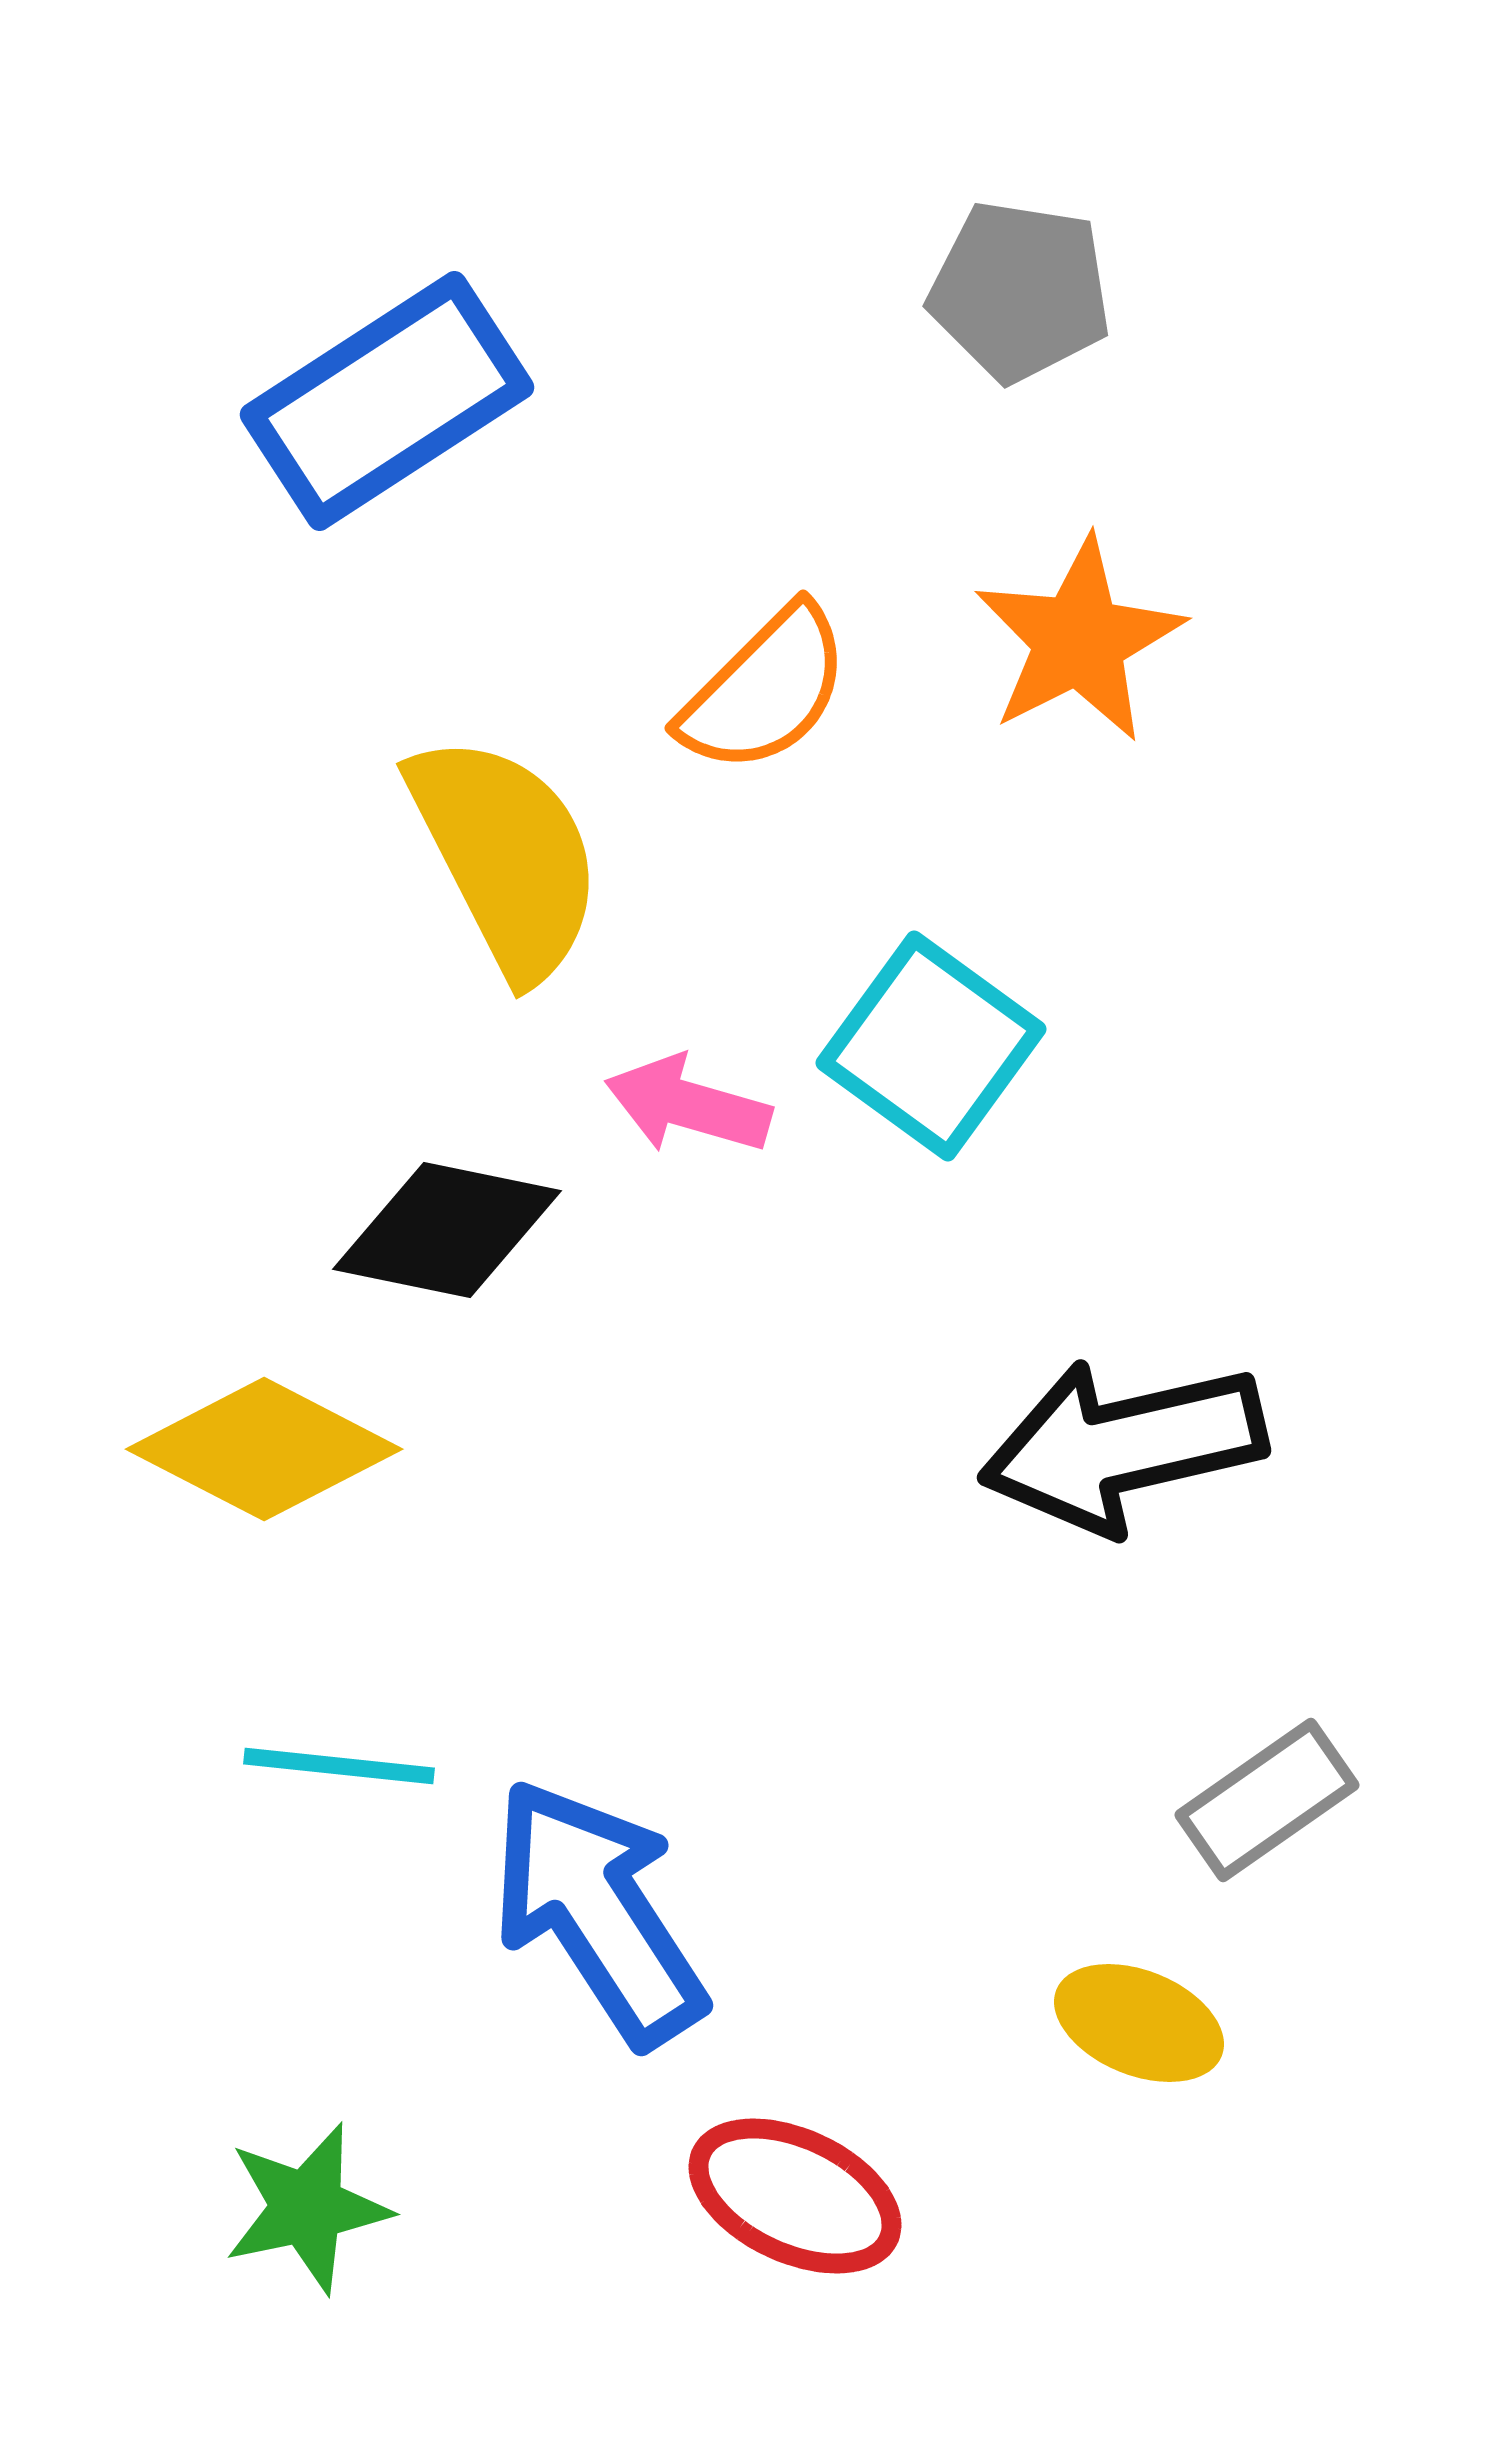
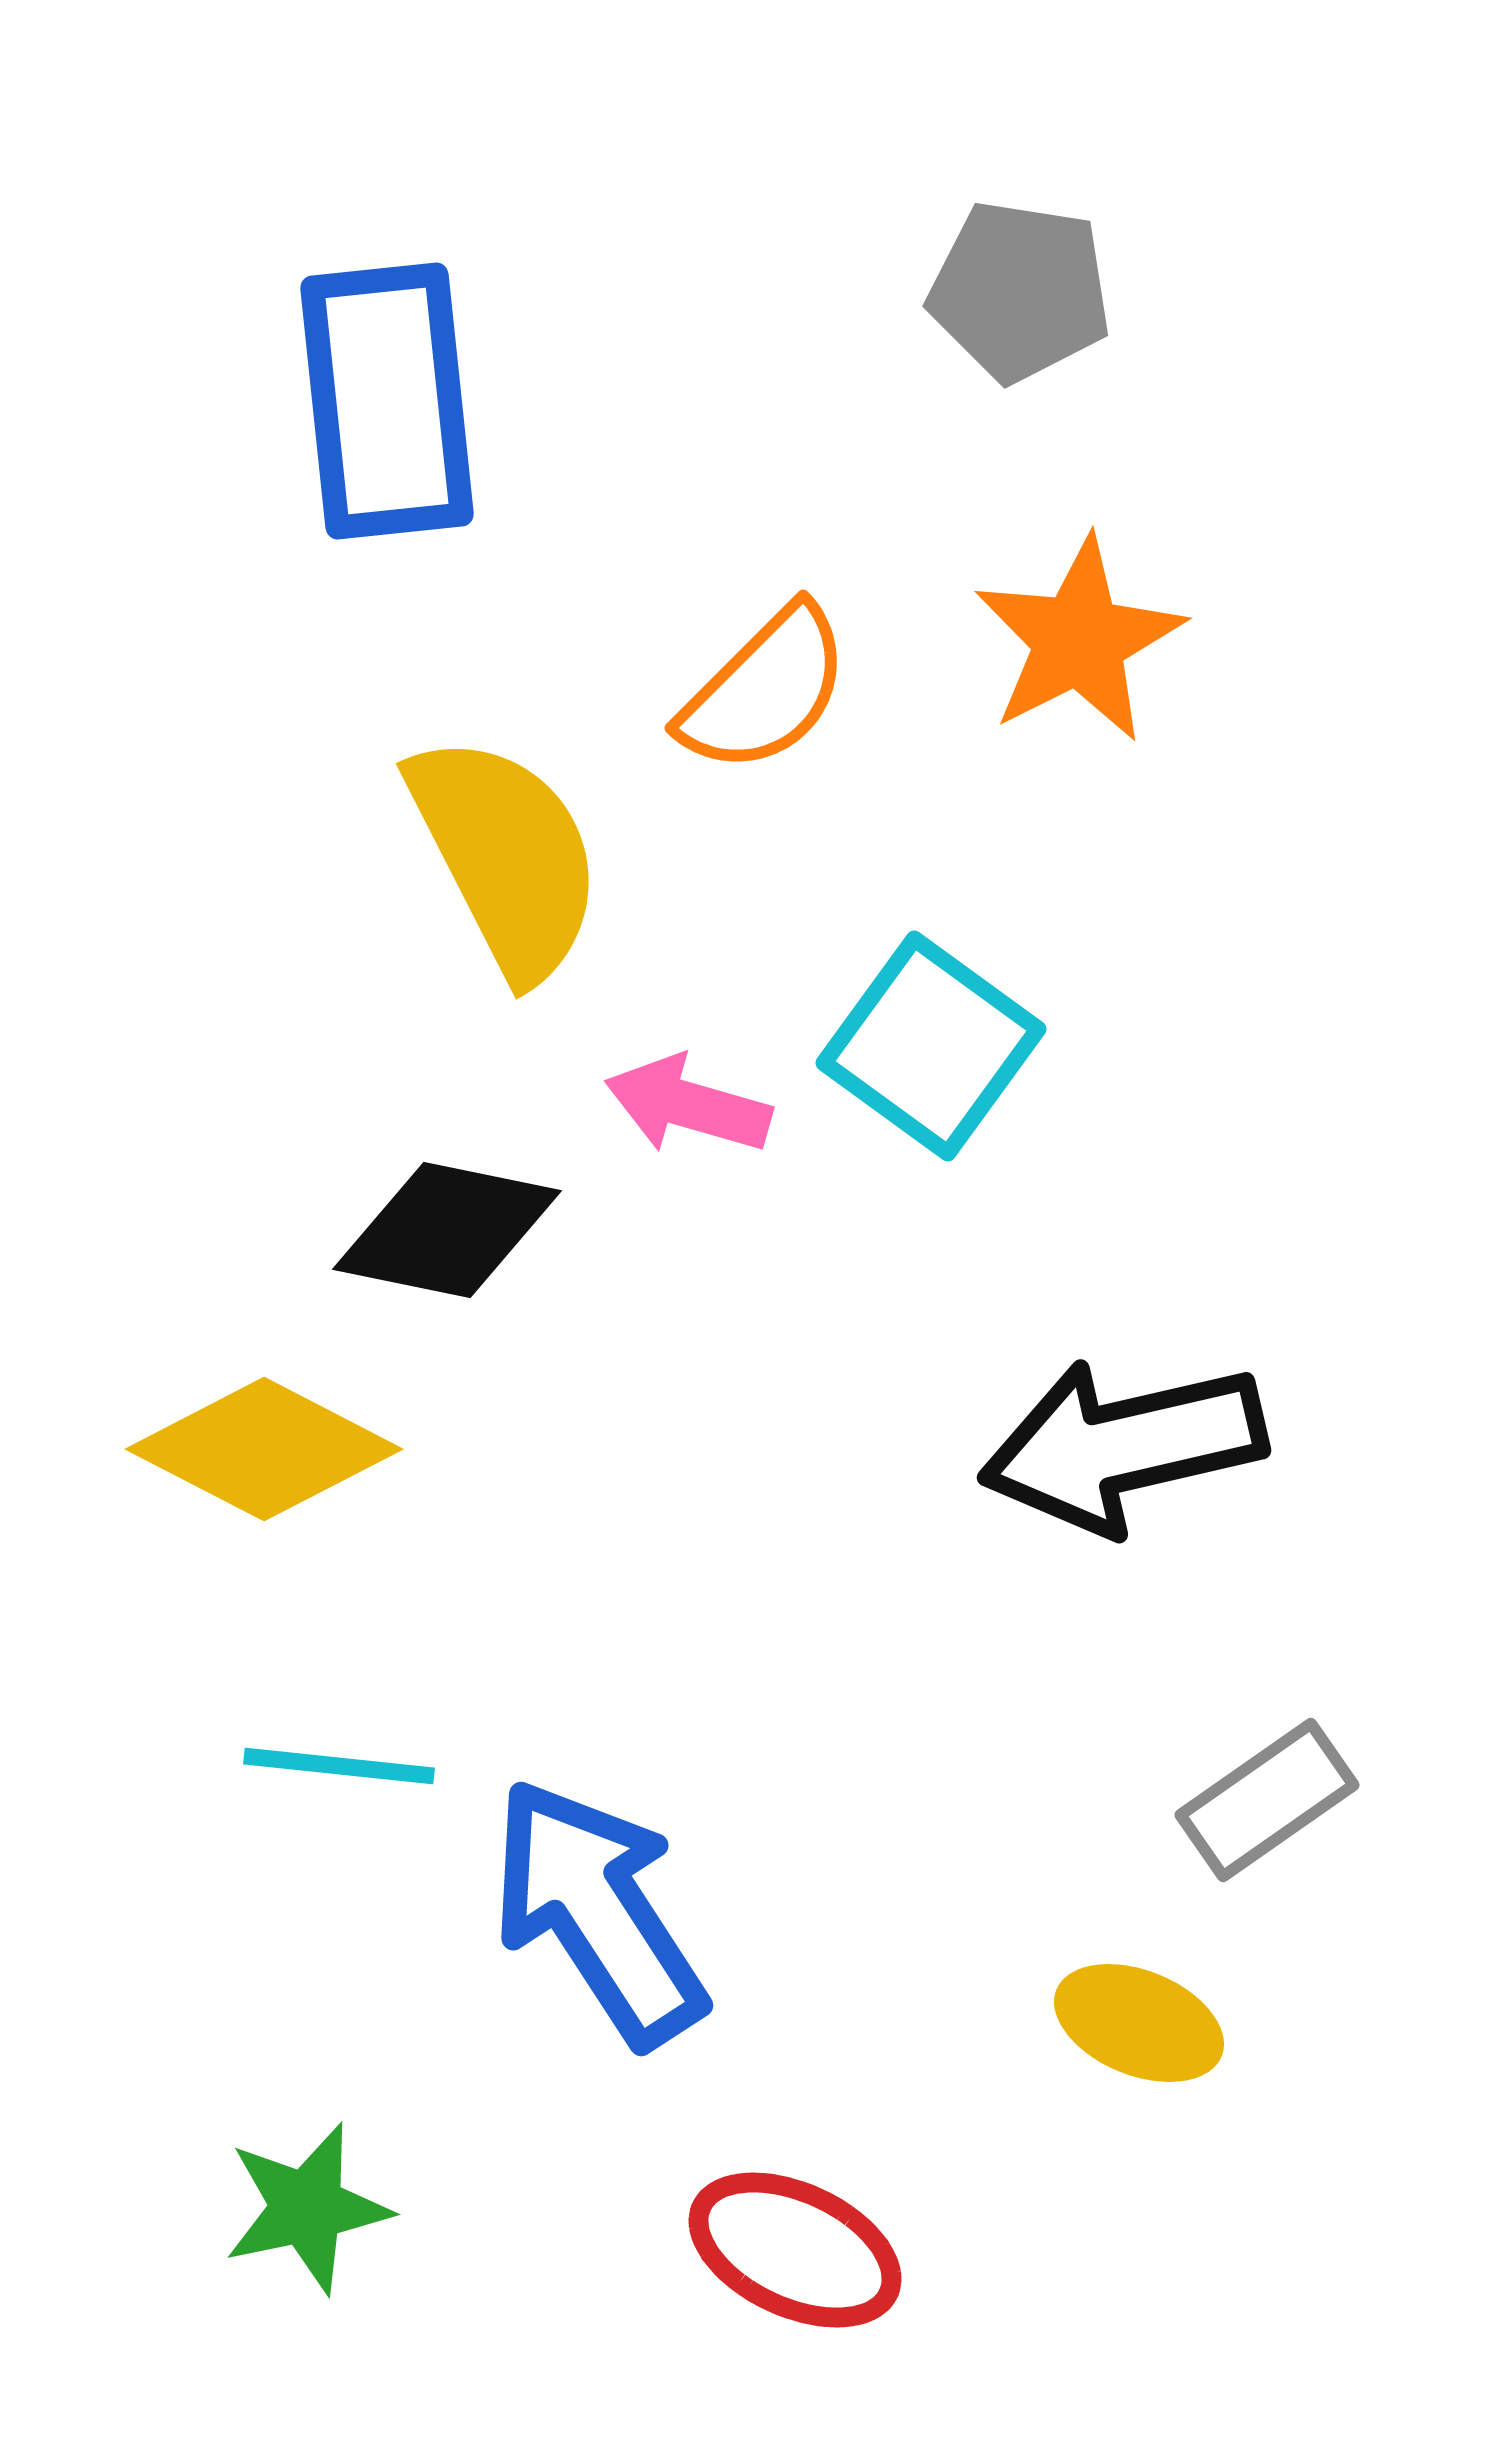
blue rectangle: rotated 63 degrees counterclockwise
red ellipse: moved 54 px down
